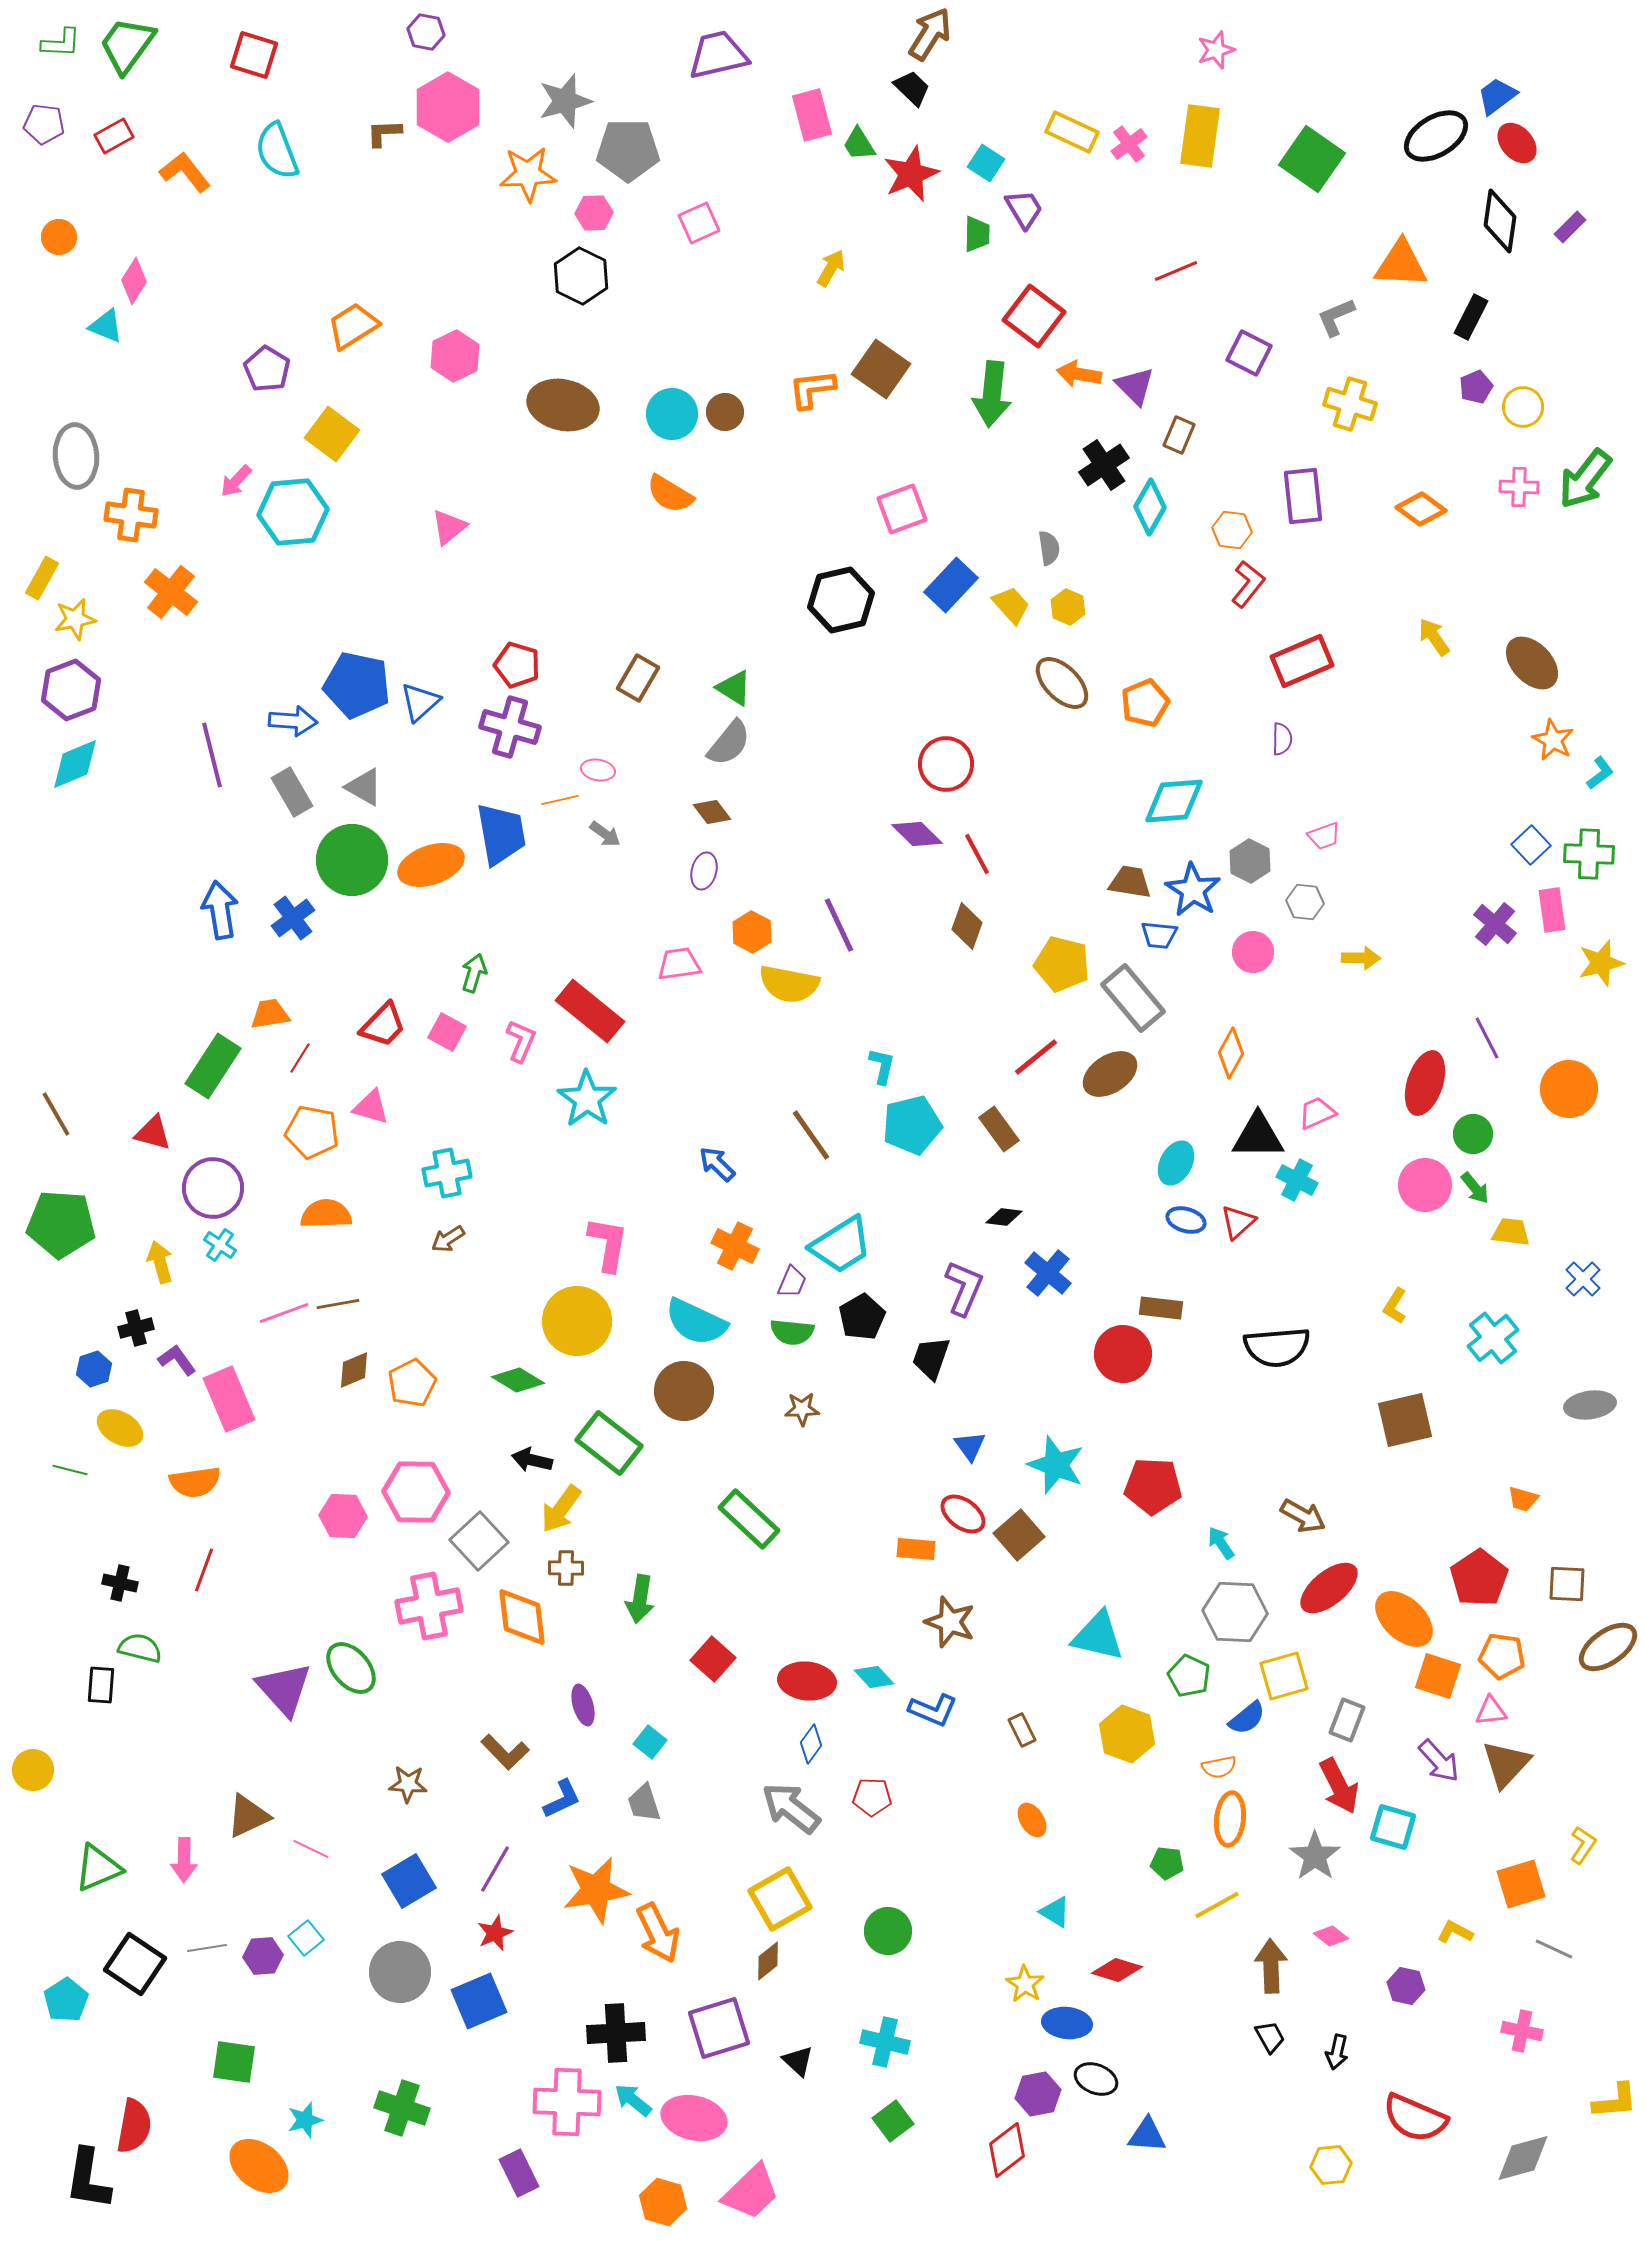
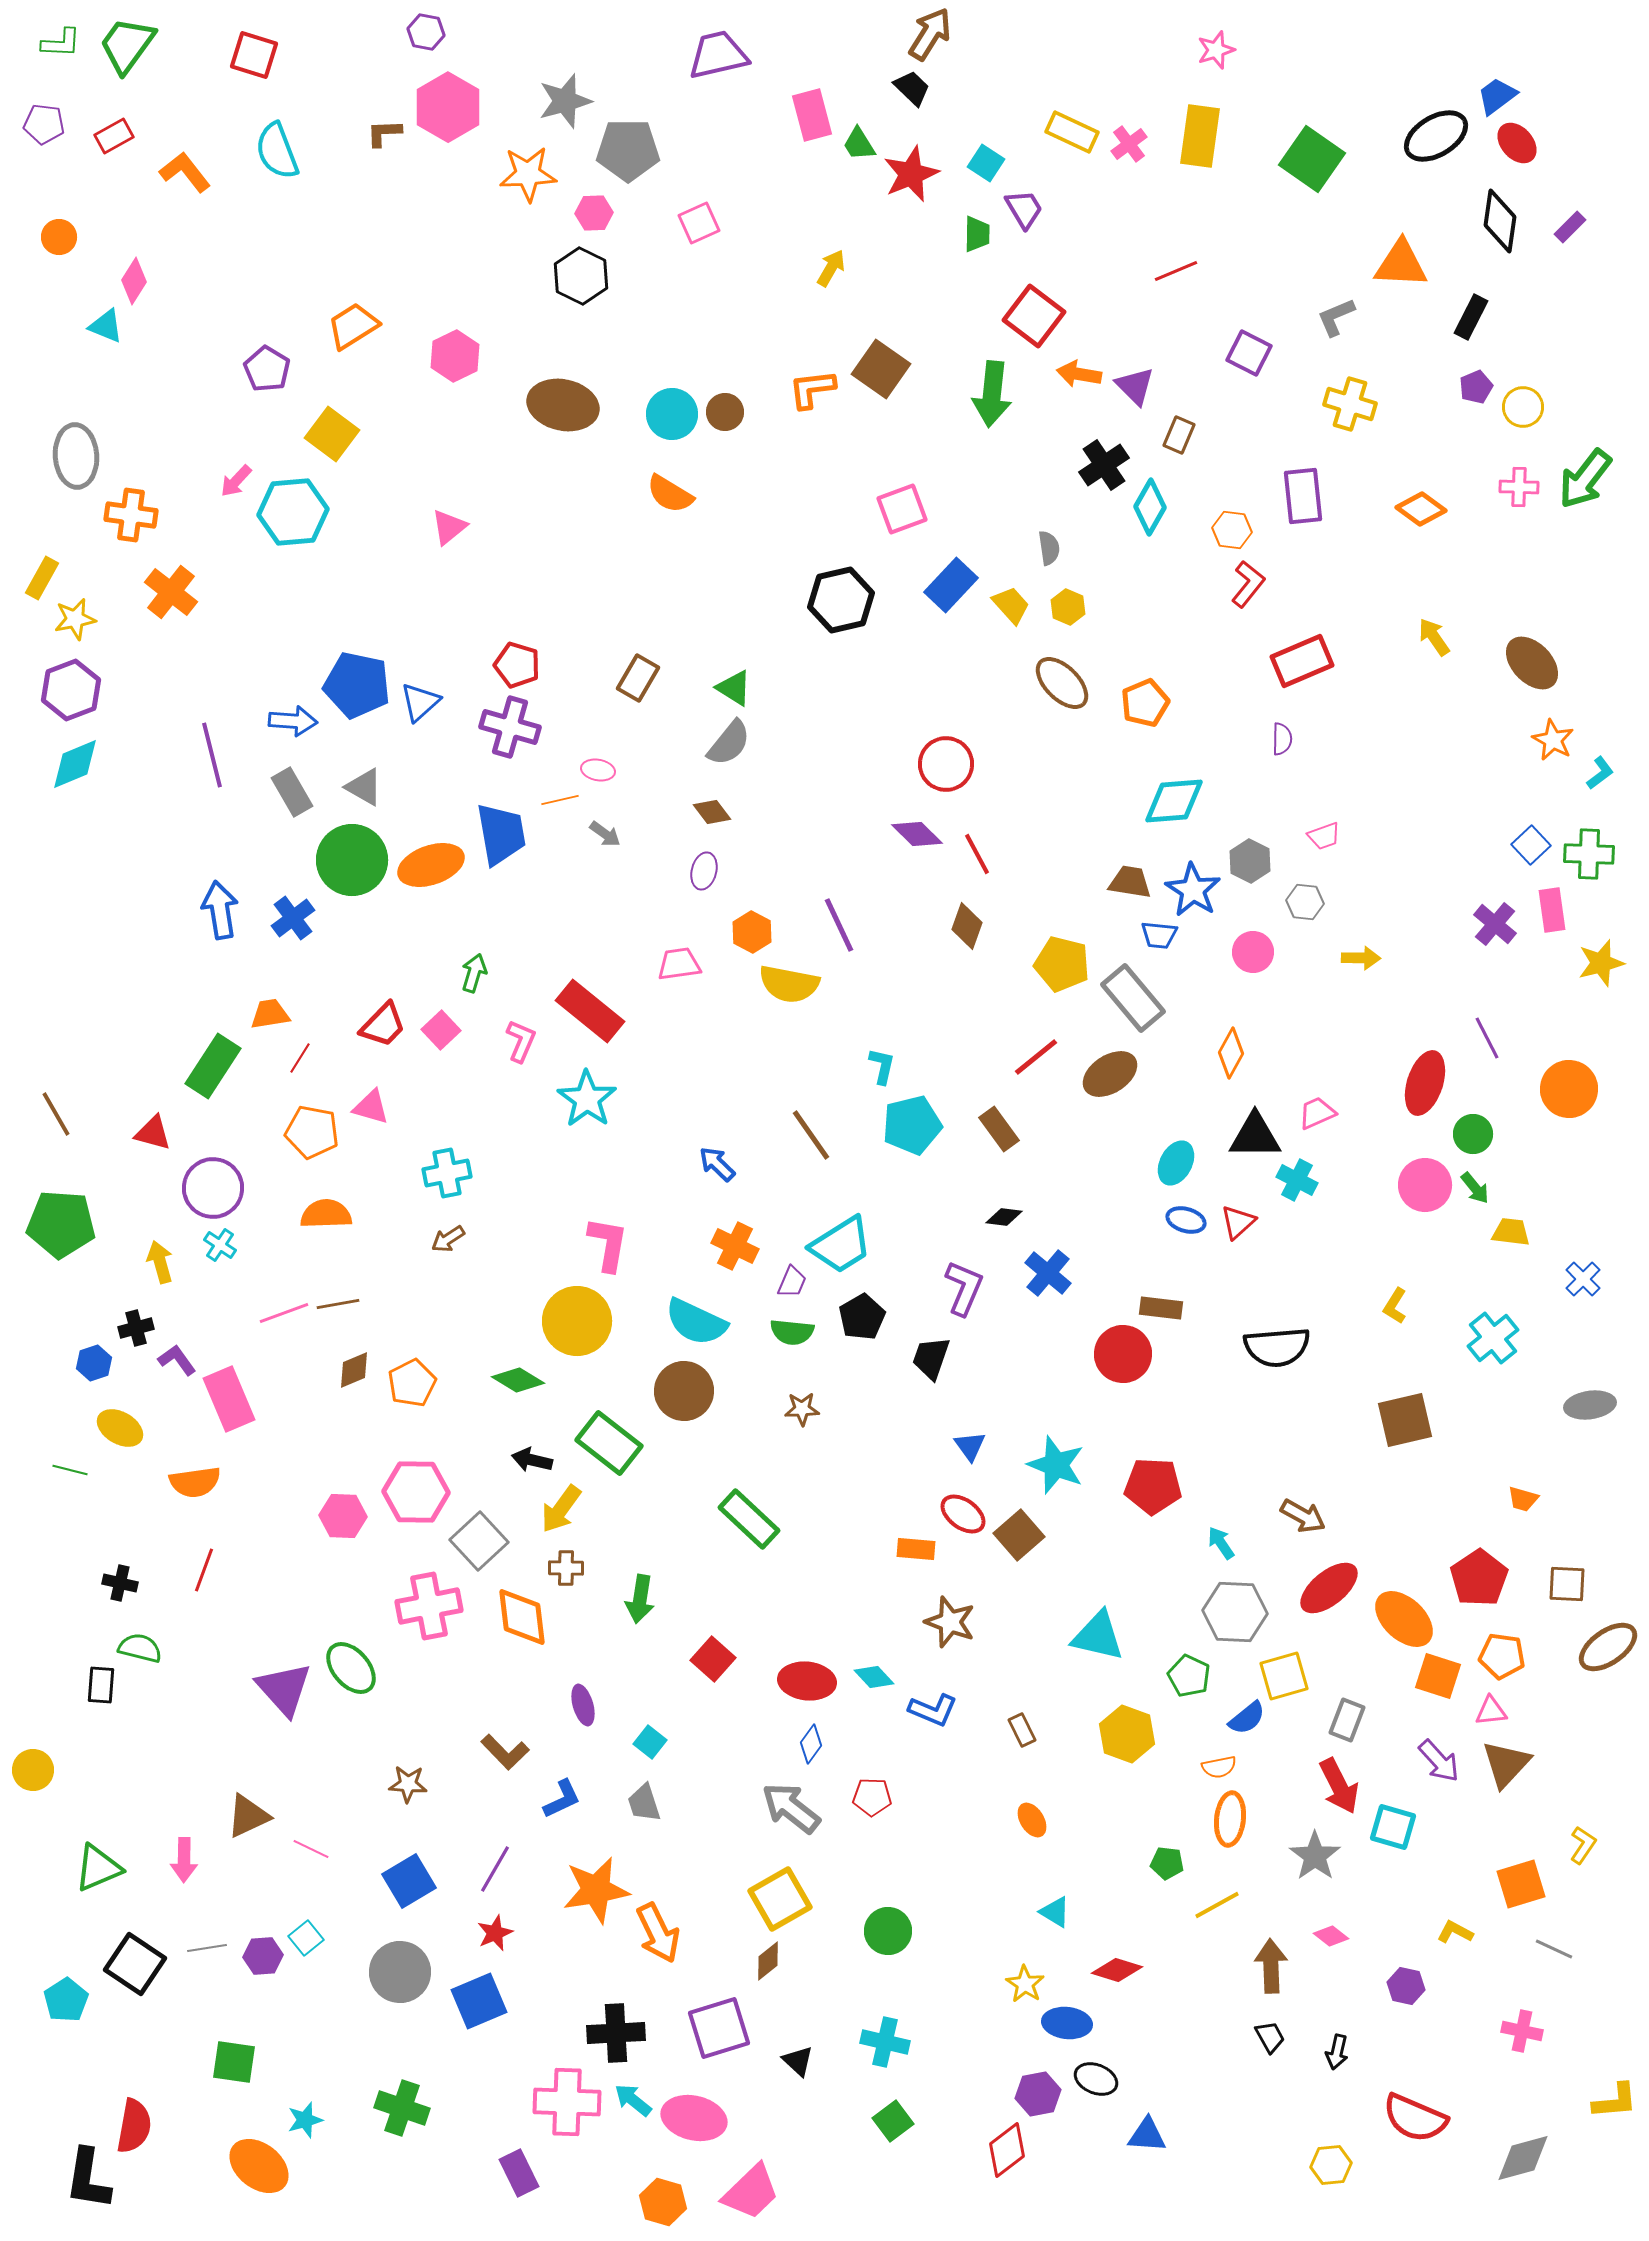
pink square at (447, 1032): moved 6 px left, 2 px up; rotated 18 degrees clockwise
black triangle at (1258, 1136): moved 3 px left
blue hexagon at (94, 1369): moved 6 px up
